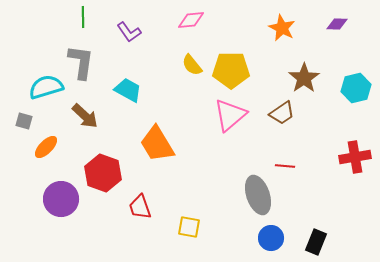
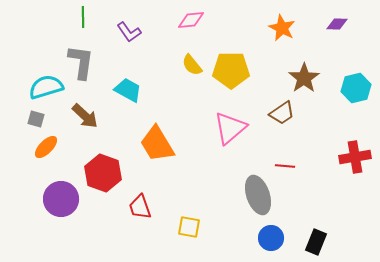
pink triangle: moved 13 px down
gray square: moved 12 px right, 2 px up
